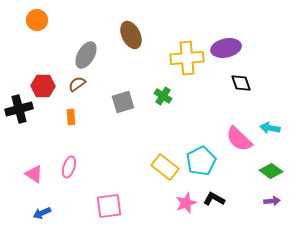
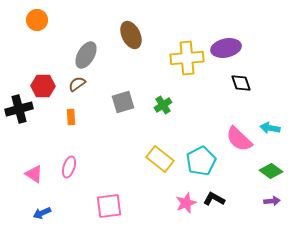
green cross: moved 9 px down; rotated 24 degrees clockwise
yellow rectangle: moved 5 px left, 8 px up
